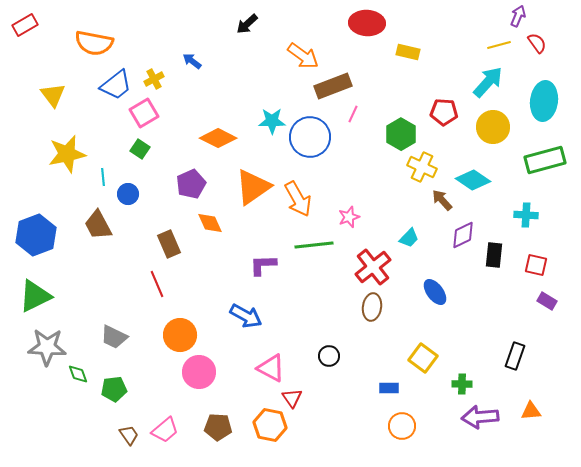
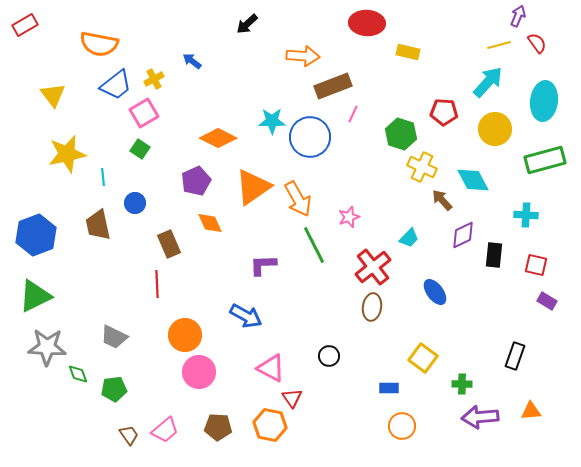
orange semicircle at (94, 43): moved 5 px right, 1 px down
orange arrow at (303, 56): rotated 32 degrees counterclockwise
yellow circle at (493, 127): moved 2 px right, 2 px down
green hexagon at (401, 134): rotated 12 degrees counterclockwise
cyan diamond at (473, 180): rotated 28 degrees clockwise
purple pentagon at (191, 184): moved 5 px right, 3 px up
blue circle at (128, 194): moved 7 px right, 9 px down
brown trapezoid at (98, 225): rotated 16 degrees clockwise
green line at (314, 245): rotated 69 degrees clockwise
red line at (157, 284): rotated 20 degrees clockwise
orange circle at (180, 335): moved 5 px right
